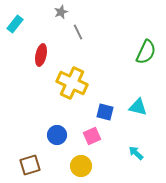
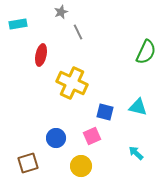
cyan rectangle: moved 3 px right; rotated 42 degrees clockwise
blue circle: moved 1 px left, 3 px down
brown square: moved 2 px left, 2 px up
